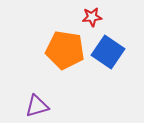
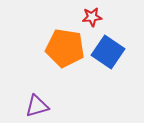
orange pentagon: moved 2 px up
